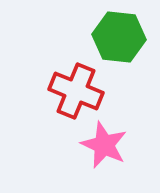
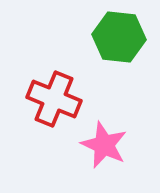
red cross: moved 22 px left, 8 px down
